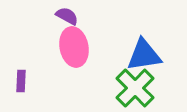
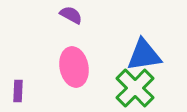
purple semicircle: moved 4 px right, 1 px up
pink ellipse: moved 20 px down
purple rectangle: moved 3 px left, 10 px down
